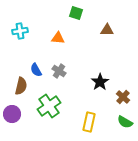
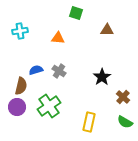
blue semicircle: rotated 104 degrees clockwise
black star: moved 2 px right, 5 px up
purple circle: moved 5 px right, 7 px up
